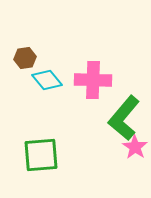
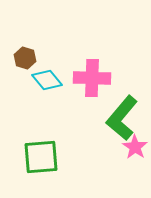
brown hexagon: rotated 25 degrees clockwise
pink cross: moved 1 px left, 2 px up
green L-shape: moved 2 px left
green square: moved 2 px down
